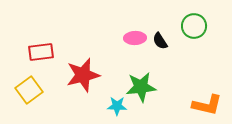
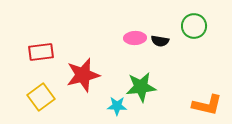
black semicircle: rotated 48 degrees counterclockwise
yellow square: moved 12 px right, 7 px down
